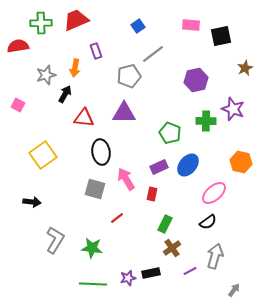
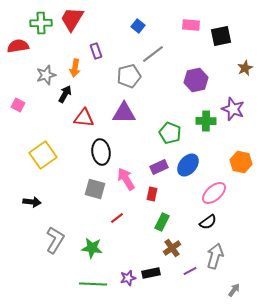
red trapezoid at (76, 20): moved 4 px left, 1 px up; rotated 36 degrees counterclockwise
blue square at (138, 26): rotated 16 degrees counterclockwise
green rectangle at (165, 224): moved 3 px left, 2 px up
